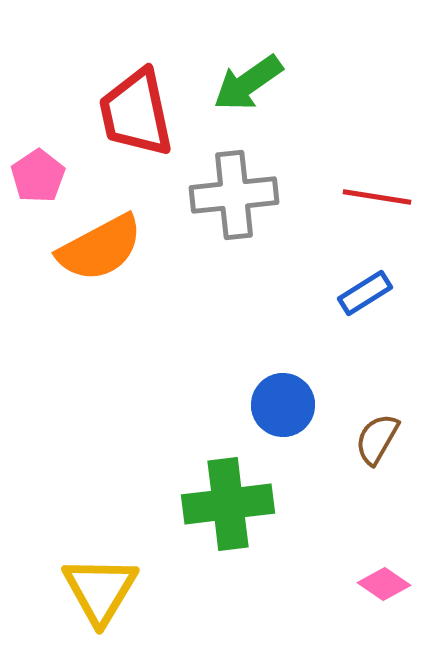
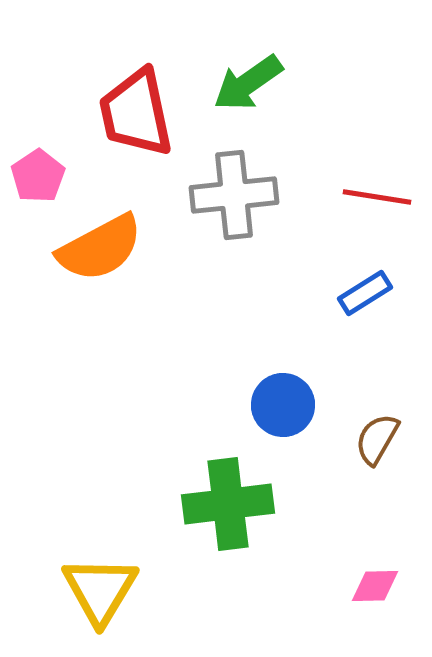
pink diamond: moved 9 px left, 2 px down; rotated 36 degrees counterclockwise
